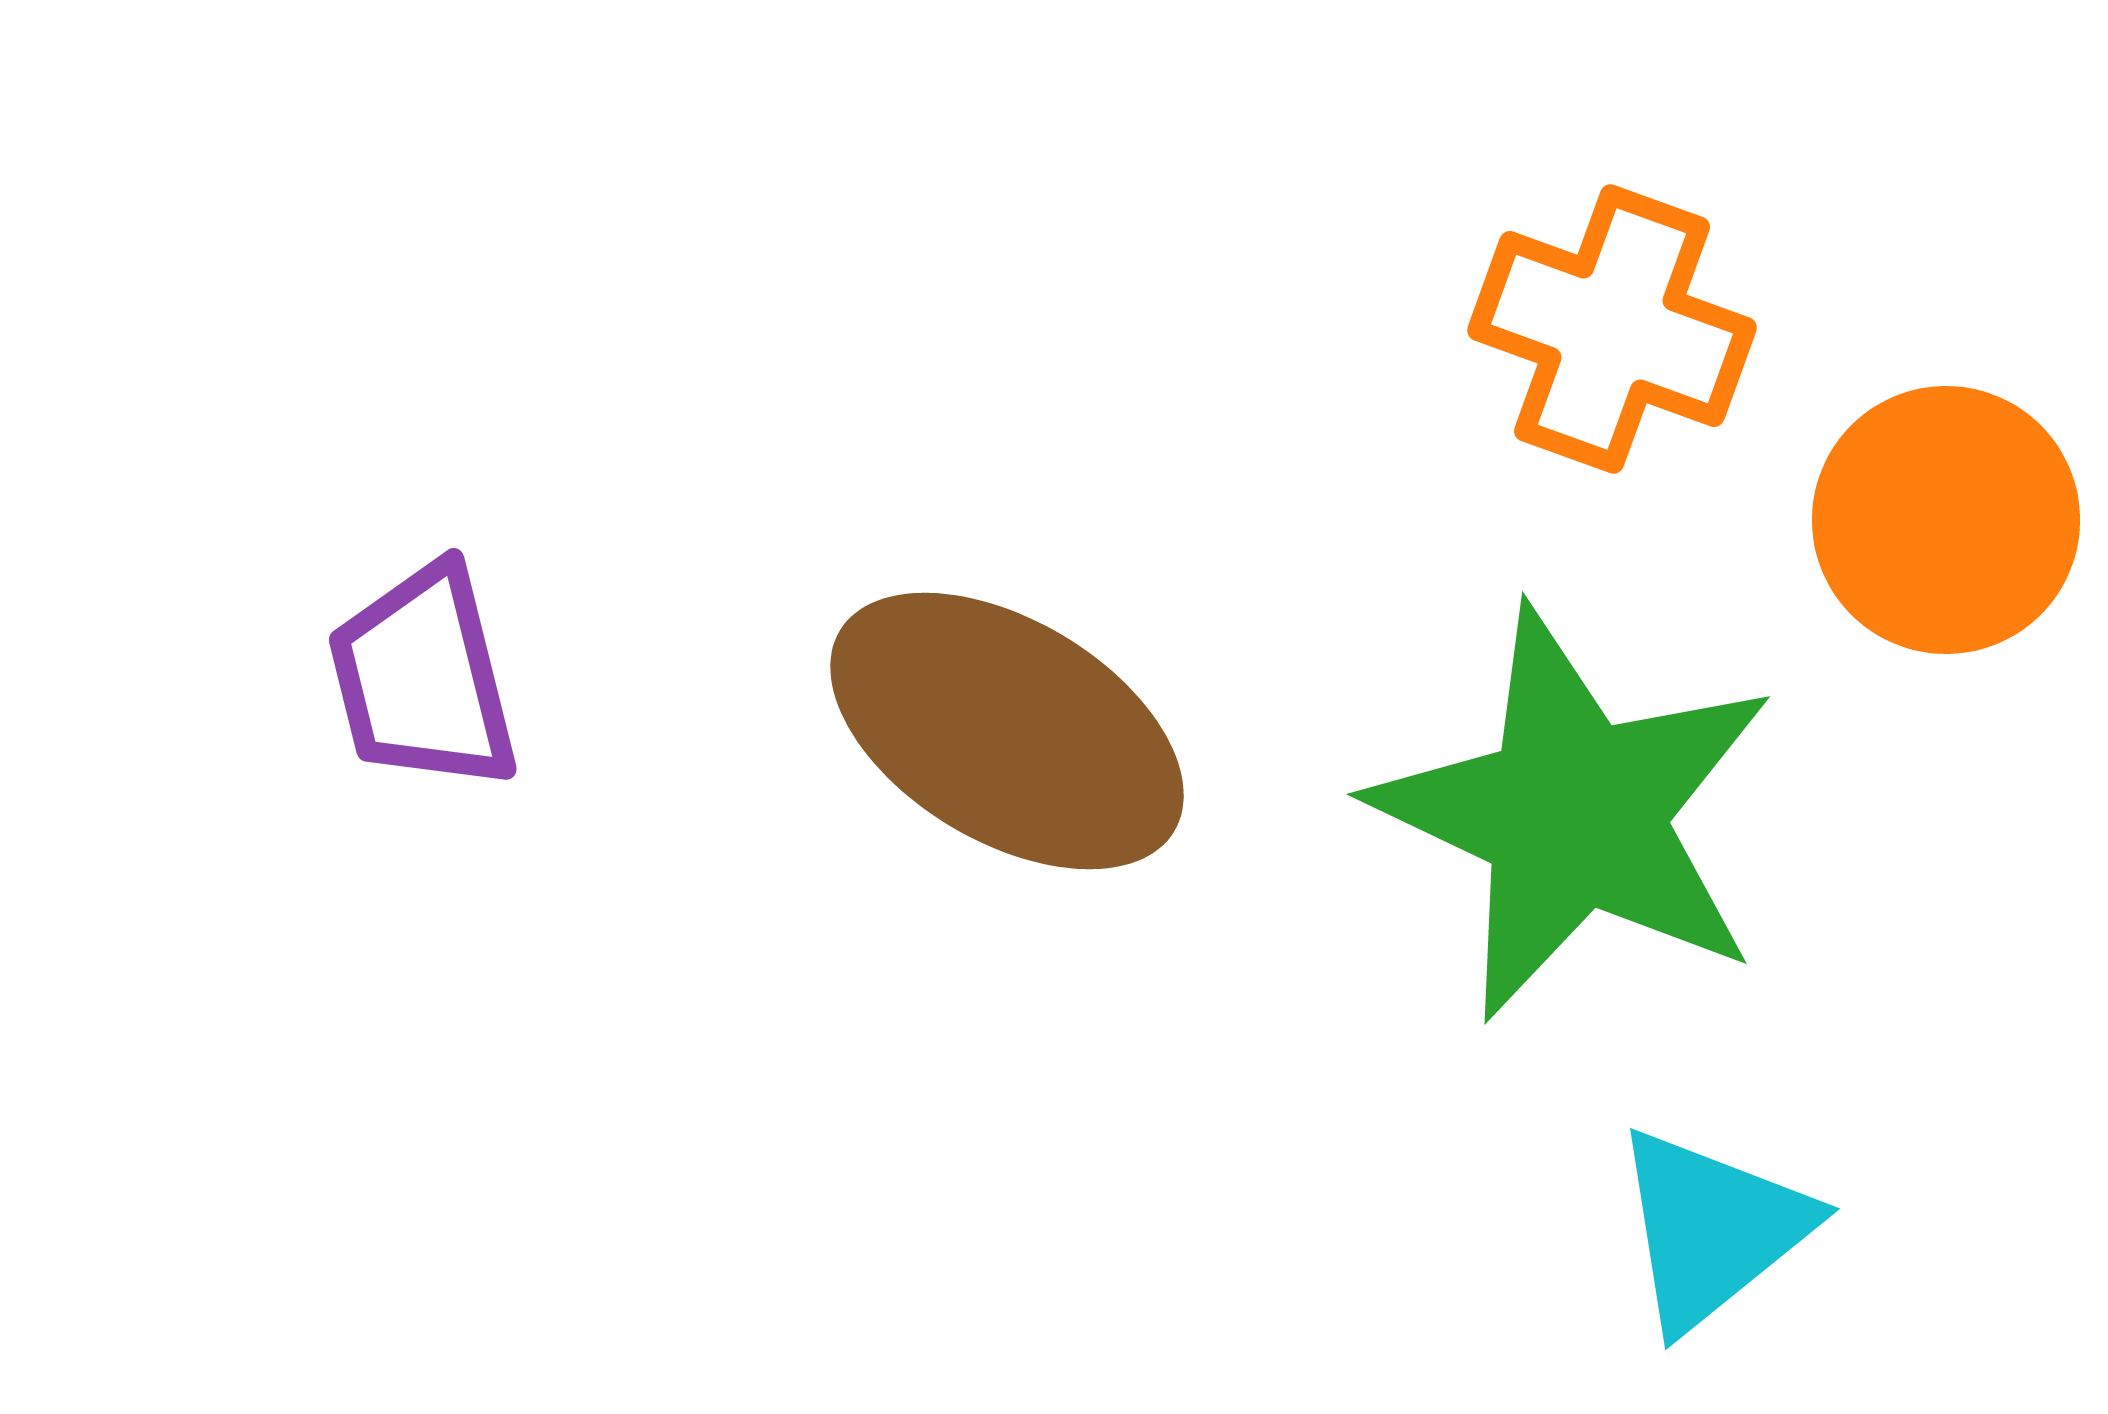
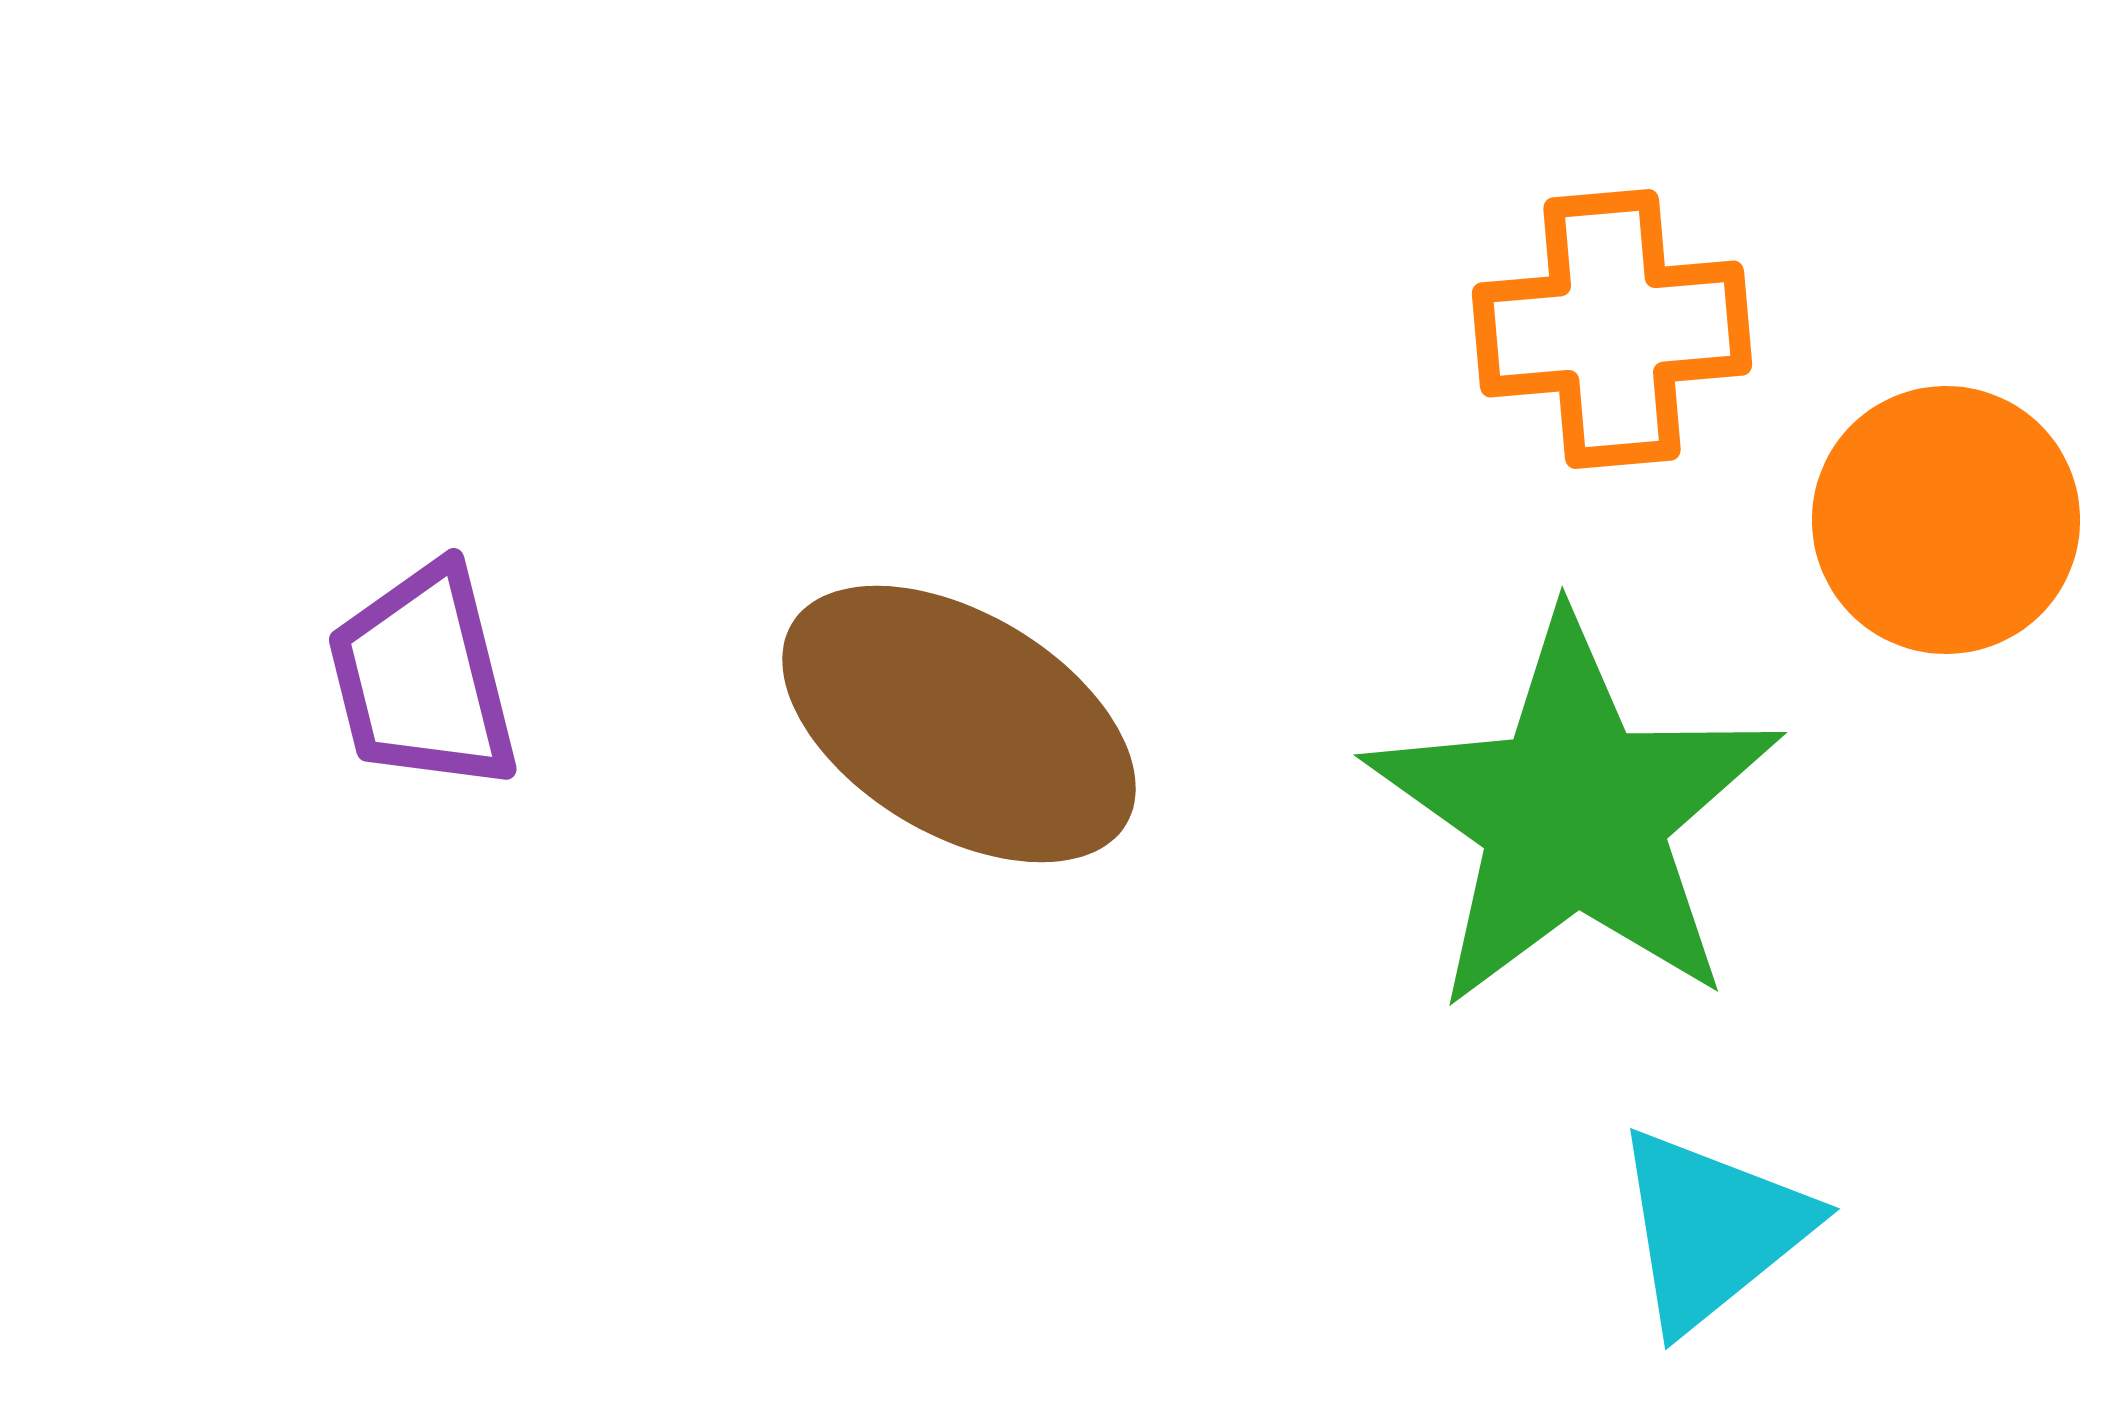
orange cross: rotated 25 degrees counterclockwise
brown ellipse: moved 48 px left, 7 px up
green star: rotated 10 degrees clockwise
